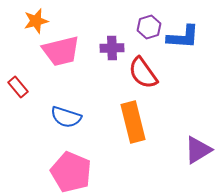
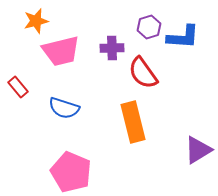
blue semicircle: moved 2 px left, 9 px up
